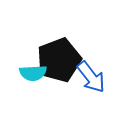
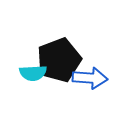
blue arrow: moved 1 px left, 1 px down; rotated 48 degrees counterclockwise
